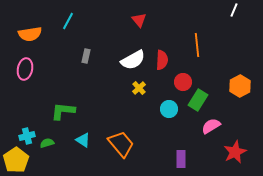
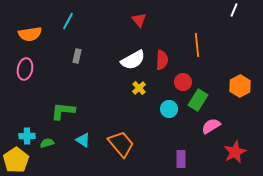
gray rectangle: moved 9 px left
cyan cross: rotated 14 degrees clockwise
